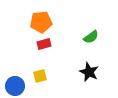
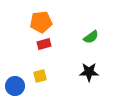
black star: rotated 24 degrees counterclockwise
